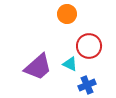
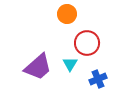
red circle: moved 2 px left, 3 px up
cyan triangle: rotated 35 degrees clockwise
blue cross: moved 11 px right, 6 px up
